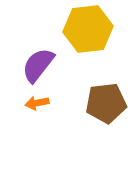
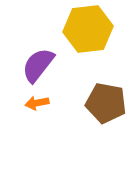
brown pentagon: rotated 18 degrees clockwise
